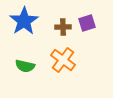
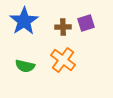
purple square: moved 1 px left
